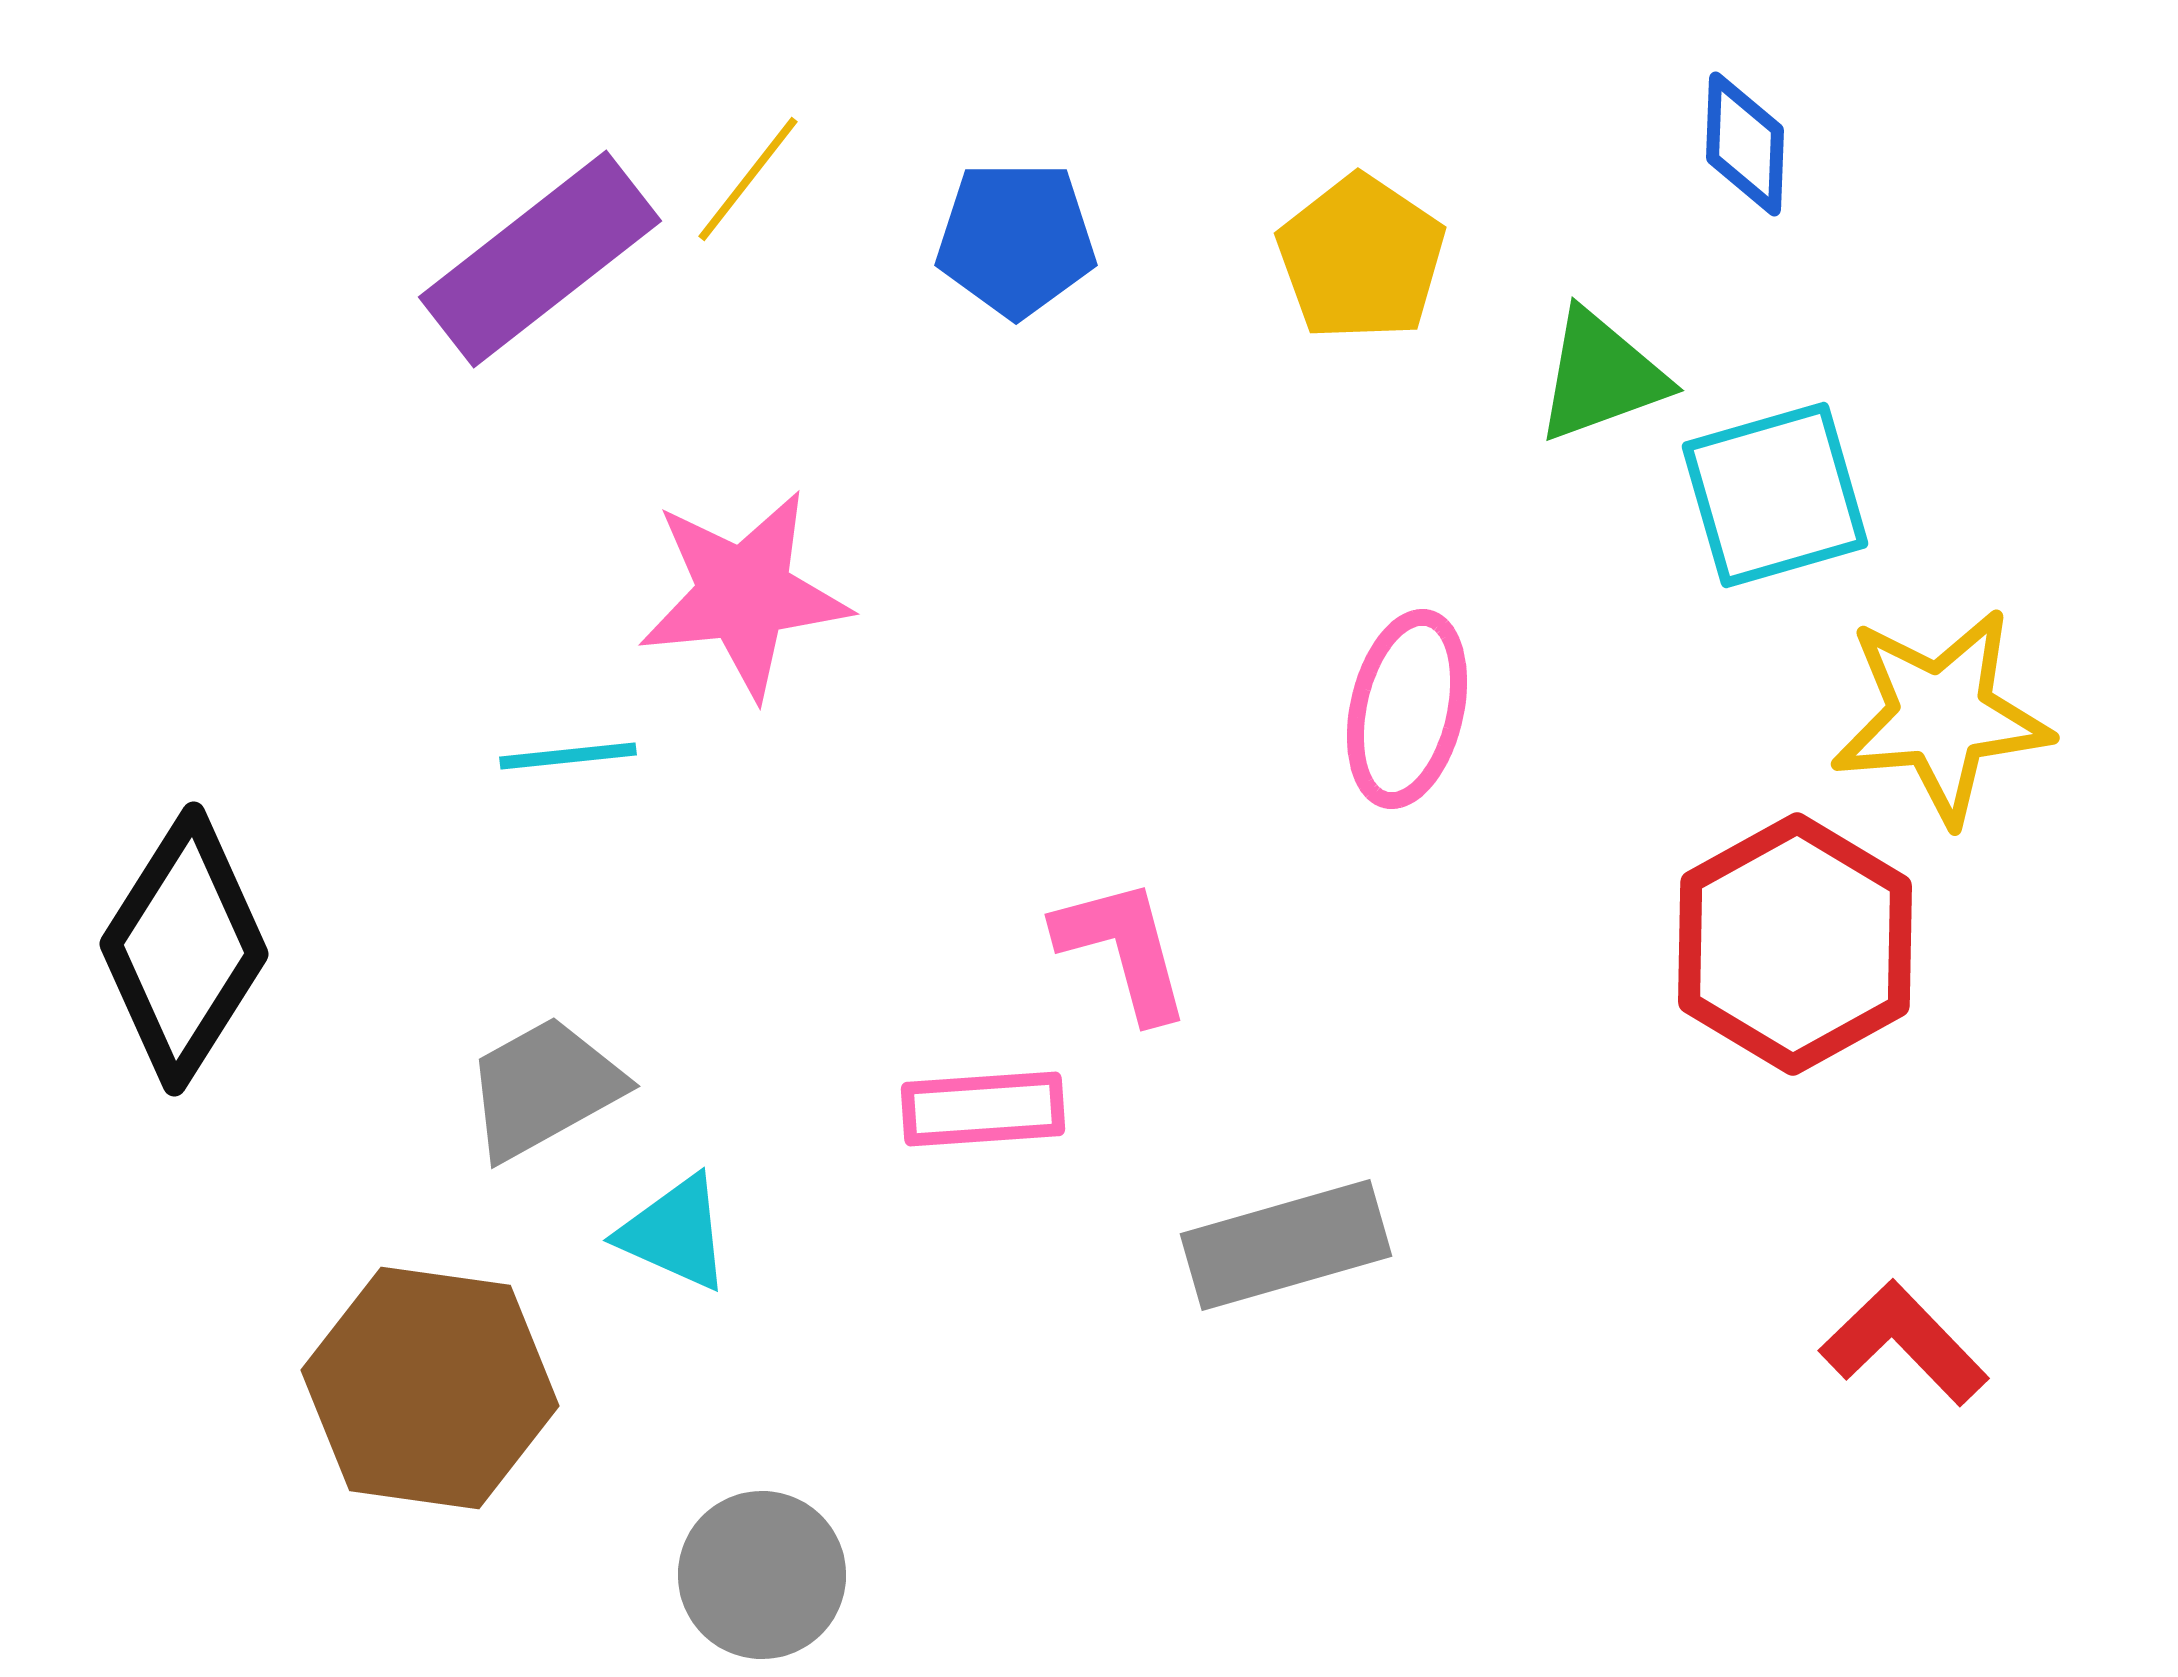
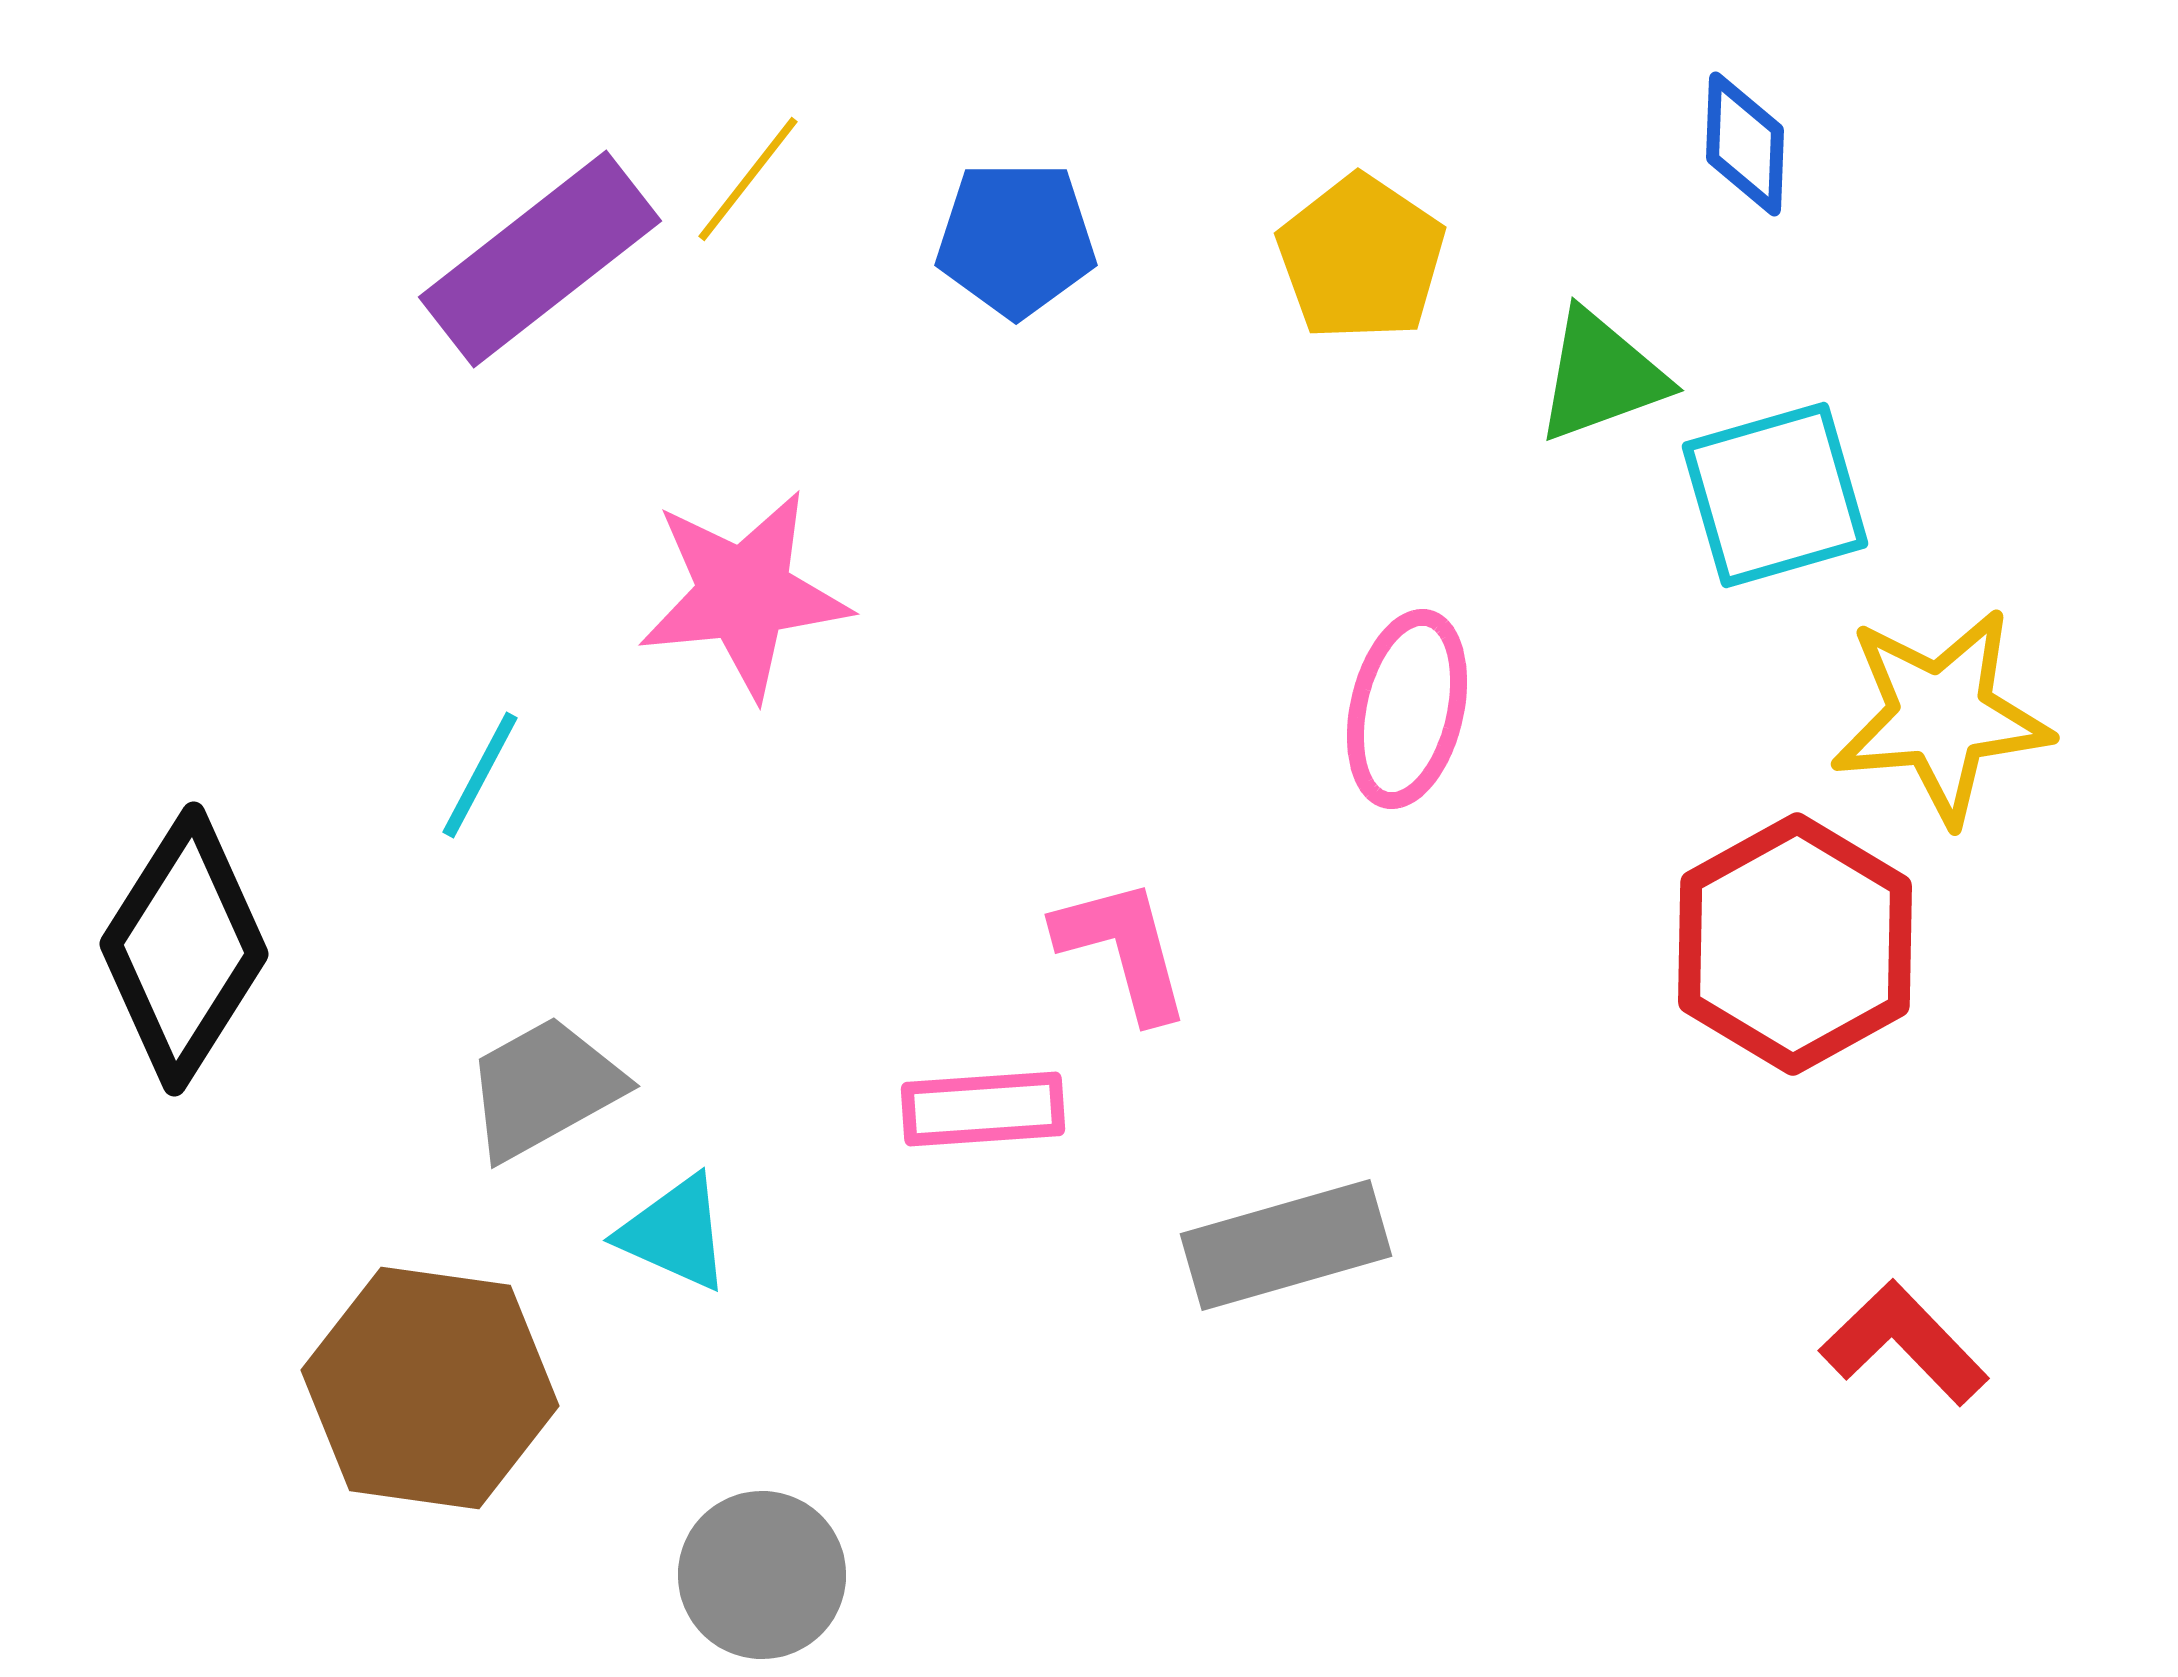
cyan line: moved 88 px left, 19 px down; rotated 56 degrees counterclockwise
